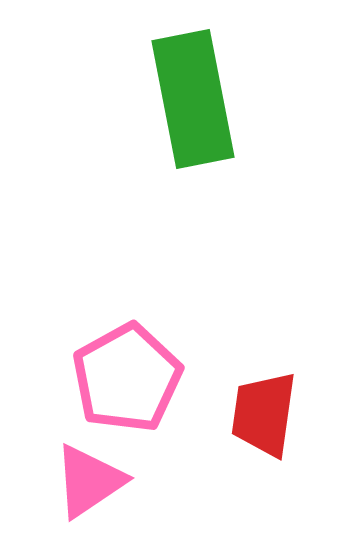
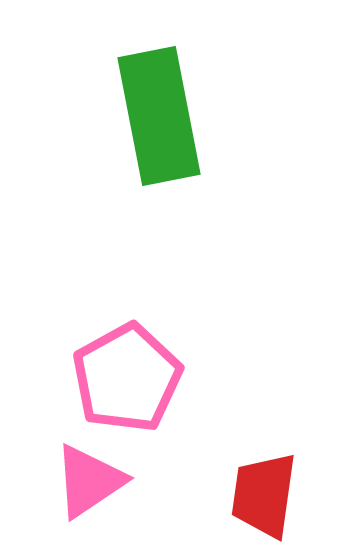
green rectangle: moved 34 px left, 17 px down
red trapezoid: moved 81 px down
